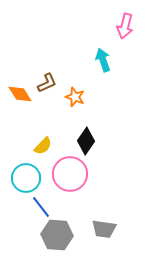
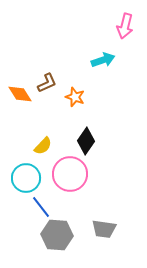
cyan arrow: rotated 90 degrees clockwise
